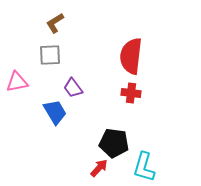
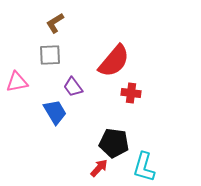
red semicircle: moved 17 px left, 5 px down; rotated 147 degrees counterclockwise
purple trapezoid: moved 1 px up
